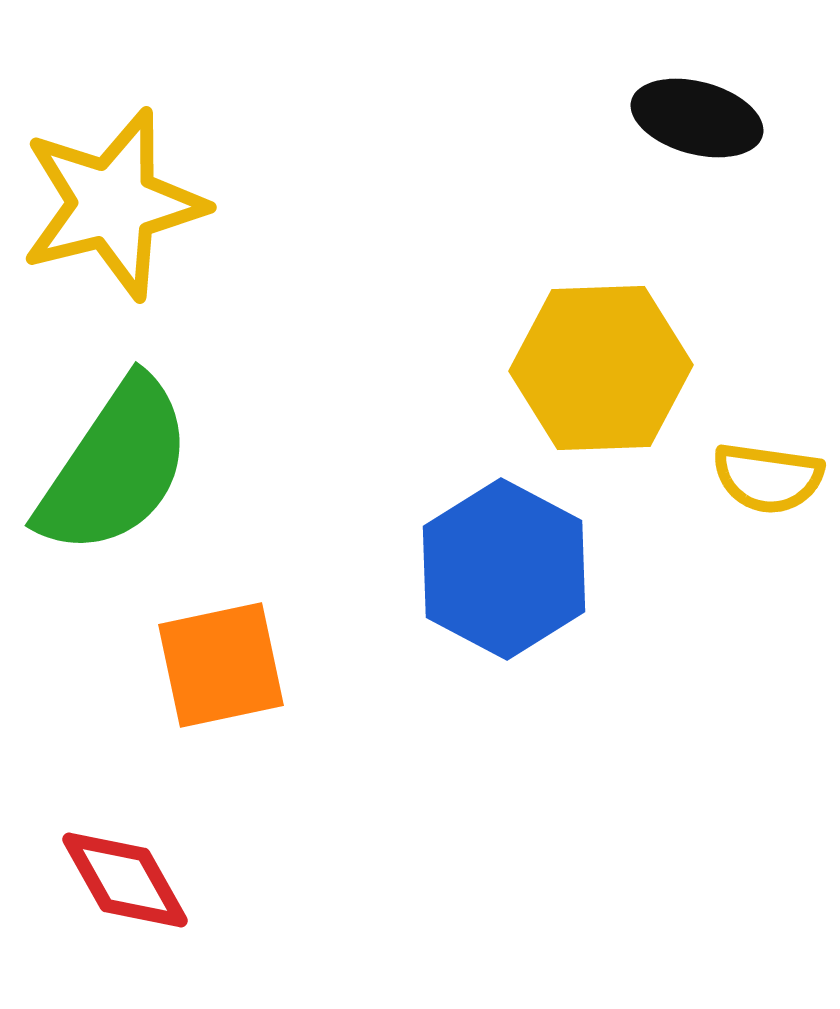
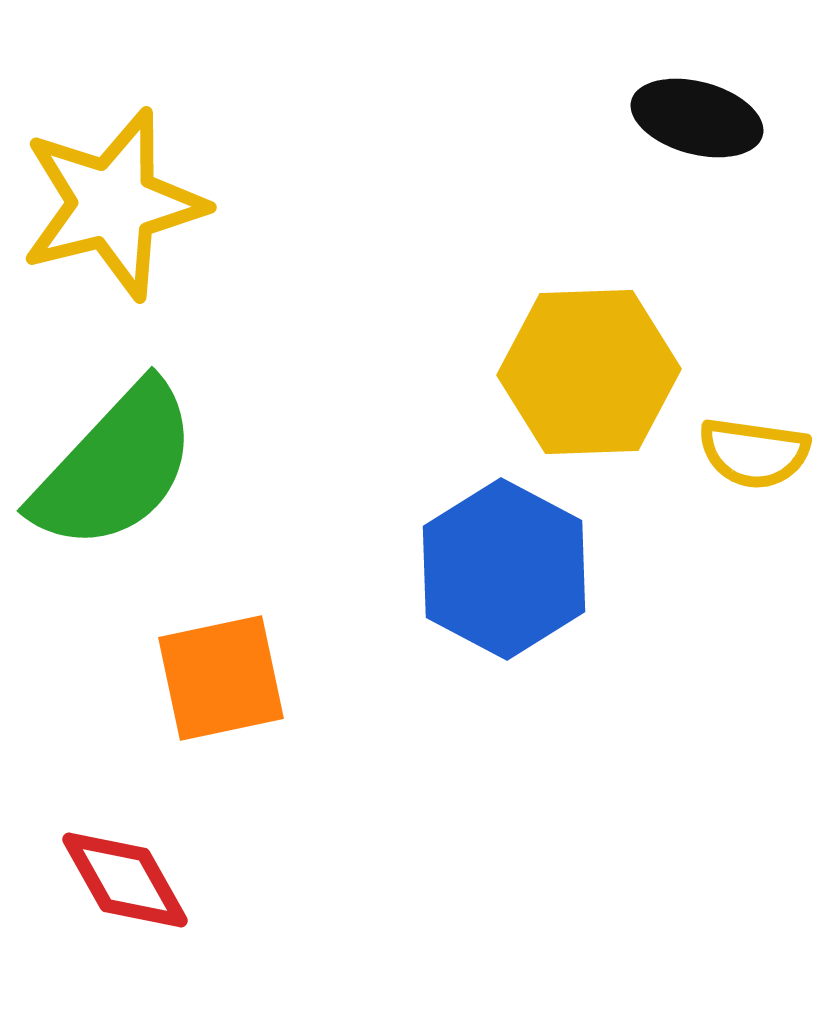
yellow hexagon: moved 12 px left, 4 px down
green semicircle: rotated 9 degrees clockwise
yellow semicircle: moved 14 px left, 25 px up
orange square: moved 13 px down
